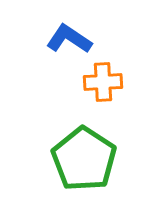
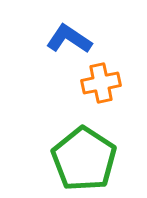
orange cross: moved 2 px left, 1 px down; rotated 9 degrees counterclockwise
